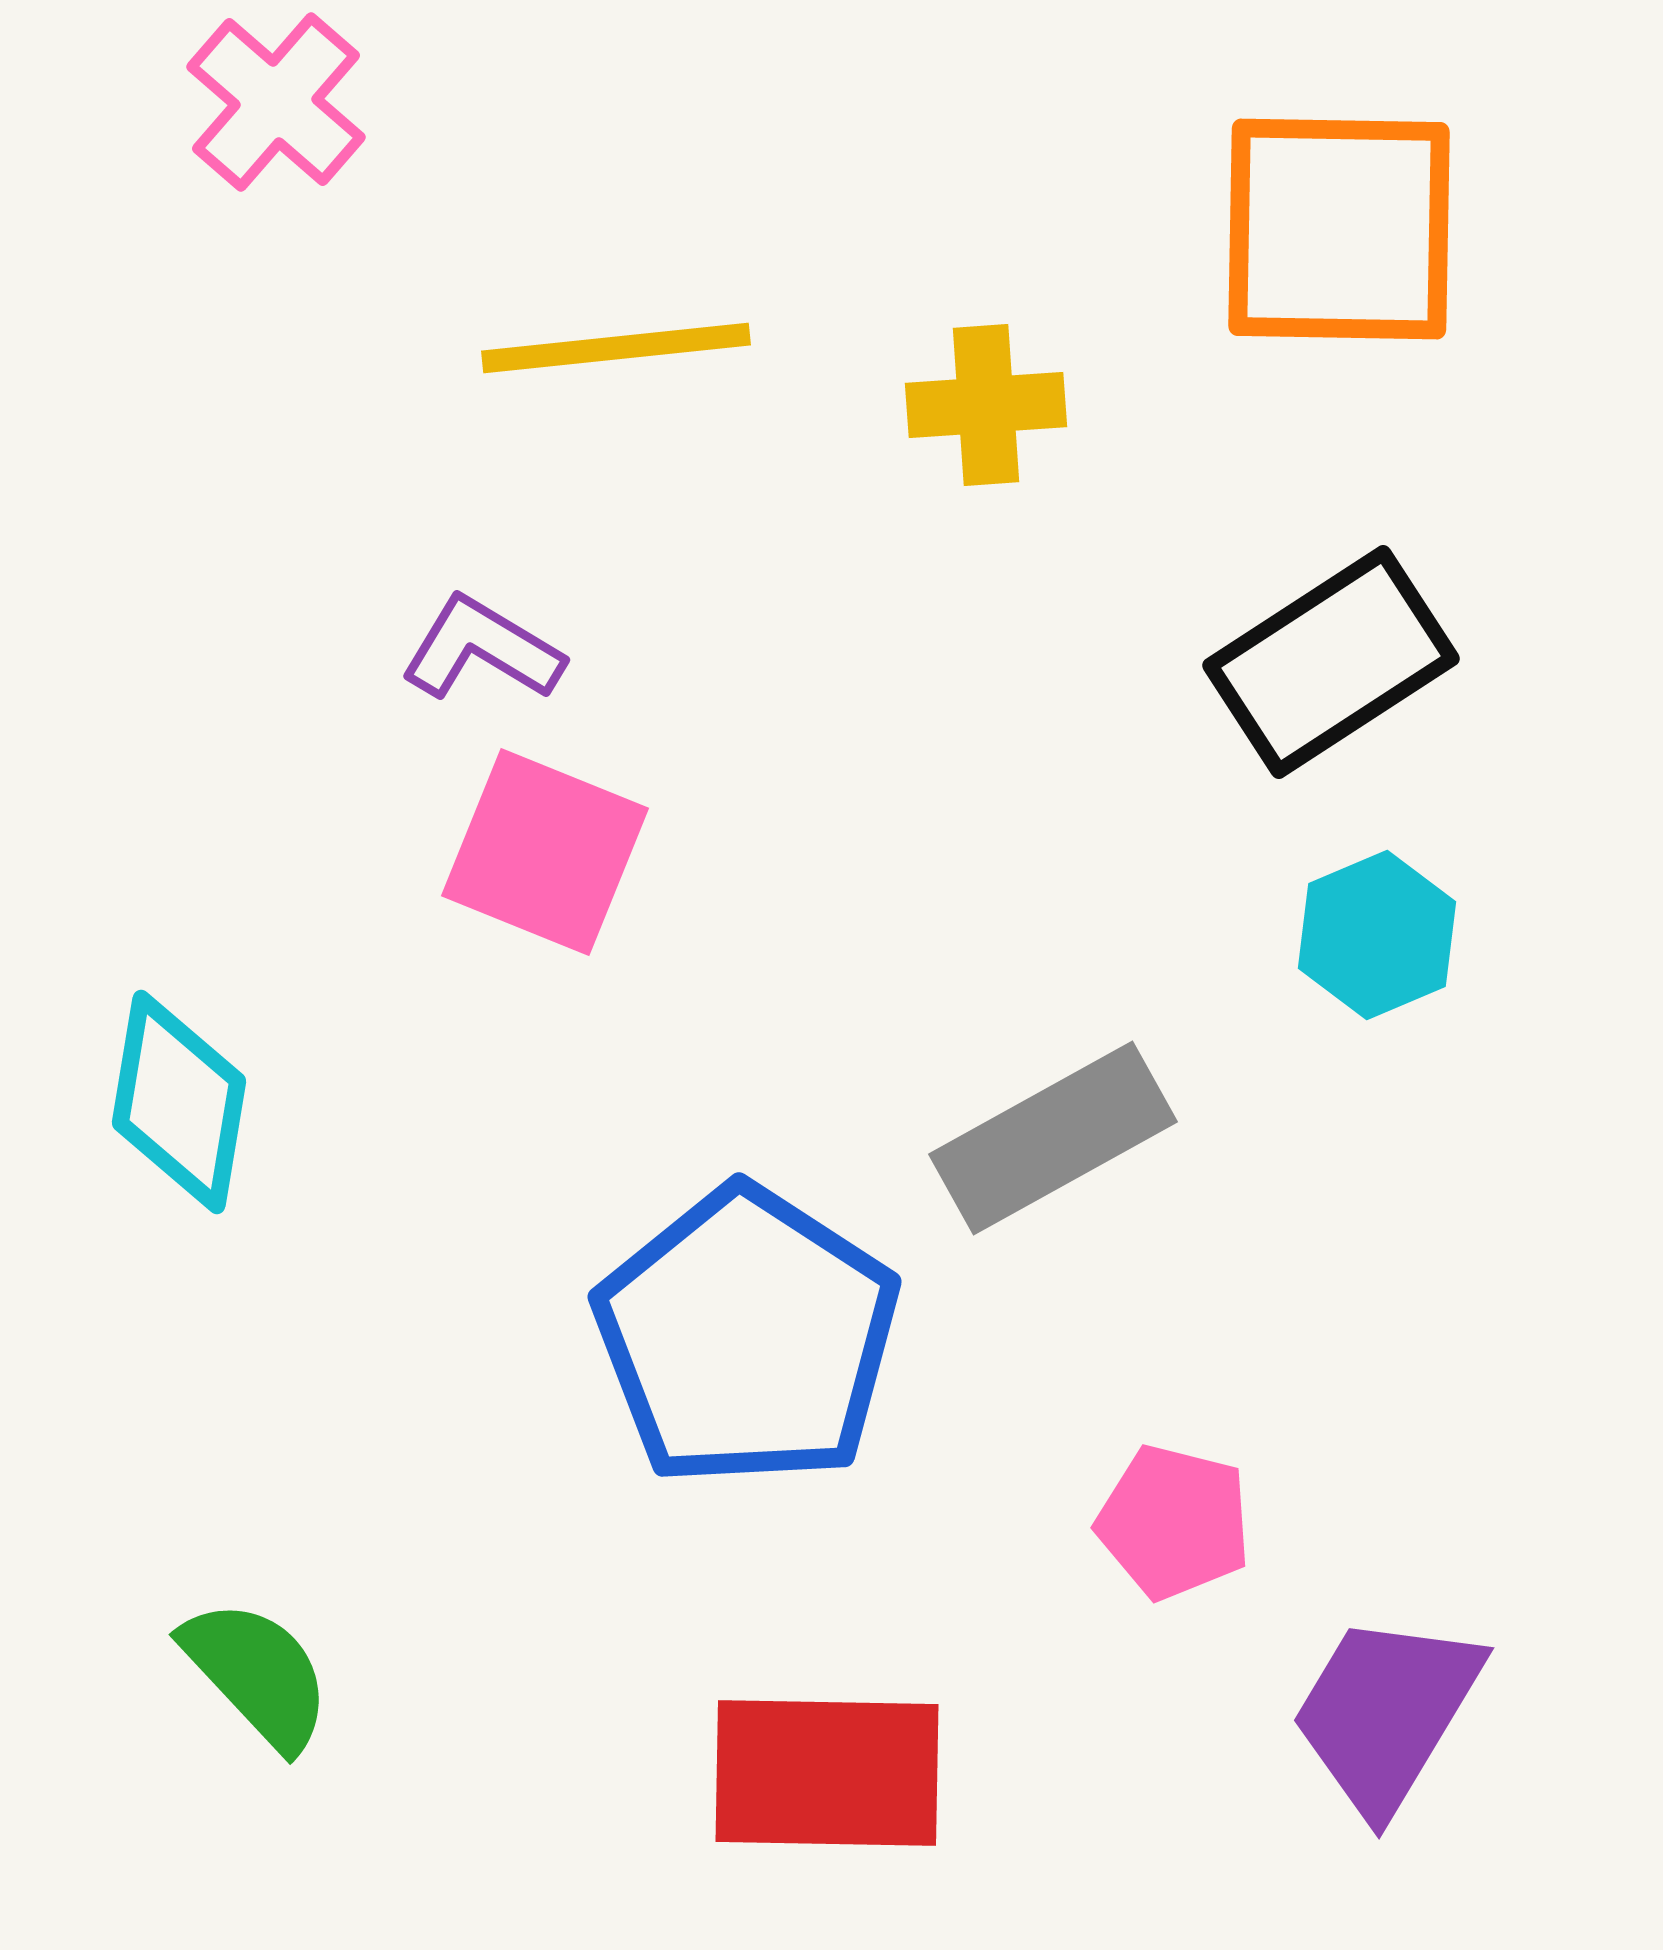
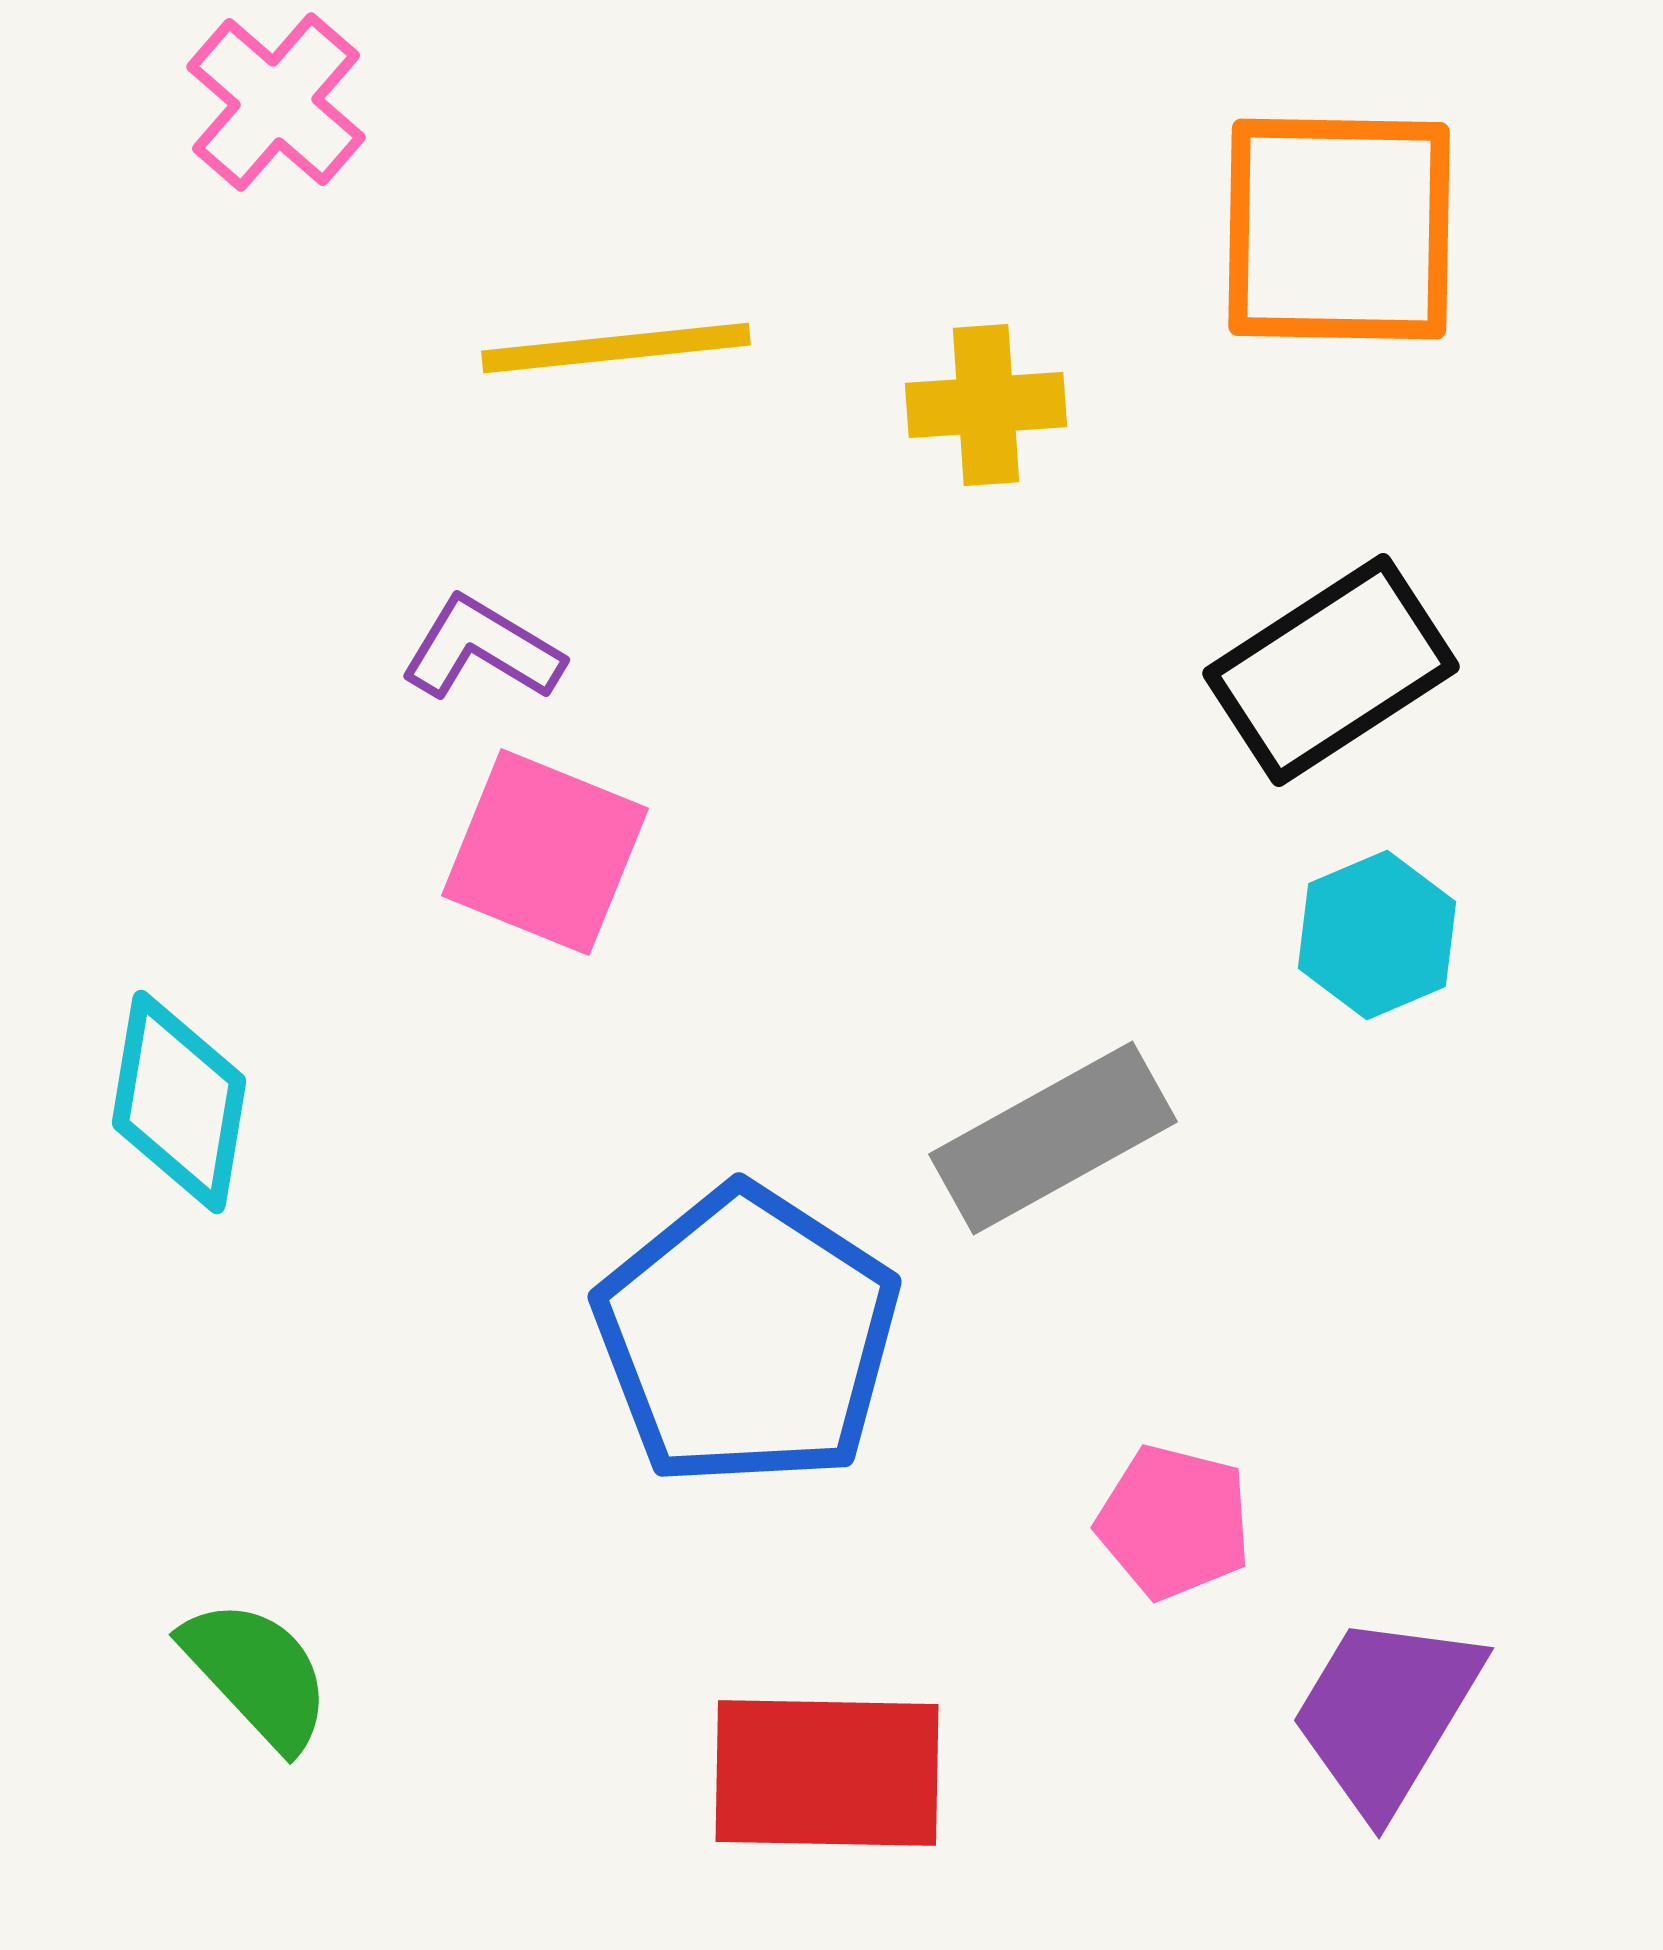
black rectangle: moved 8 px down
